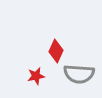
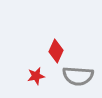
gray semicircle: moved 1 px left, 2 px down
